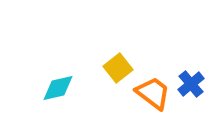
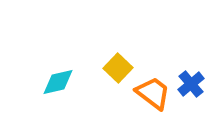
yellow square: rotated 8 degrees counterclockwise
cyan diamond: moved 6 px up
